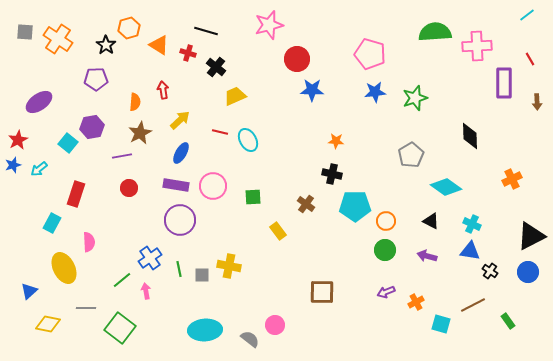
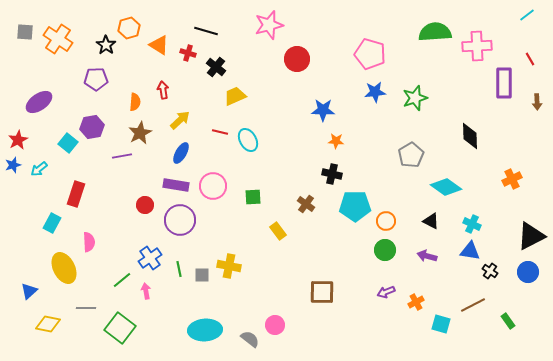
blue star at (312, 90): moved 11 px right, 20 px down
red circle at (129, 188): moved 16 px right, 17 px down
